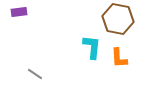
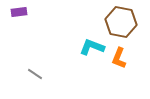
brown hexagon: moved 3 px right, 3 px down
cyan L-shape: rotated 75 degrees counterclockwise
orange L-shape: rotated 25 degrees clockwise
